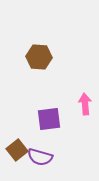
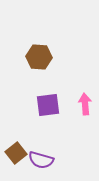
purple square: moved 1 px left, 14 px up
brown square: moved 1 px left, 3 px down
purple semicircle: moved 1 px right, 3 px down
